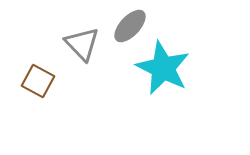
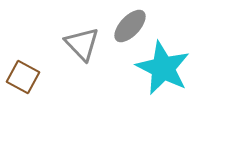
brown square: moved 15 px left, 4 px up
